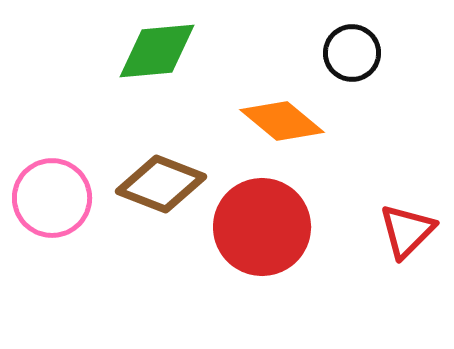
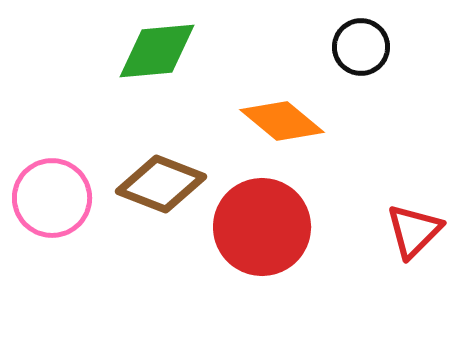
black circle: moved 9 px right, 6 px up
red triangle: moved 7 px right
